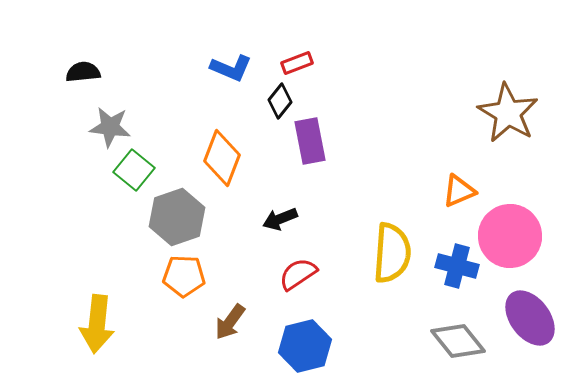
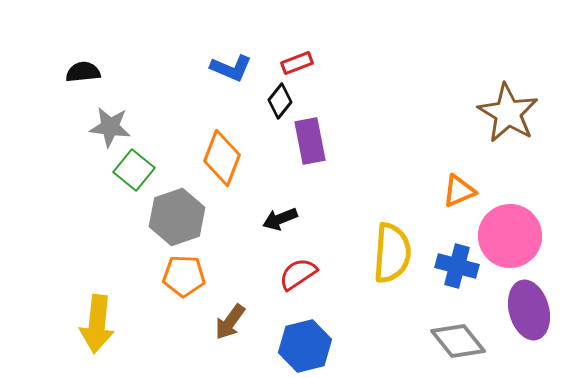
purple ellipse: moved 1 px left, 8 px up; rotated 22 degrees clockwise
